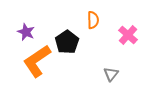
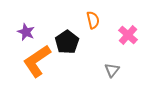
orange semicircle: rotated 12 degrees counterclockwise
gray triangle: moved 1 px right, 4 px up
